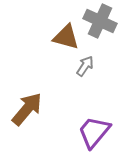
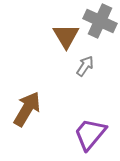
brown triangle: moved 1 px up; rotated 44 degrees clockwise
brown arrow: rotated 9 degrees counterclockwise
purple trapezoid: moved 4 px left, 2 px down
